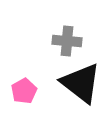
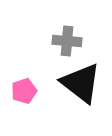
pink pentagon: rotated 10 degrees clockwise
